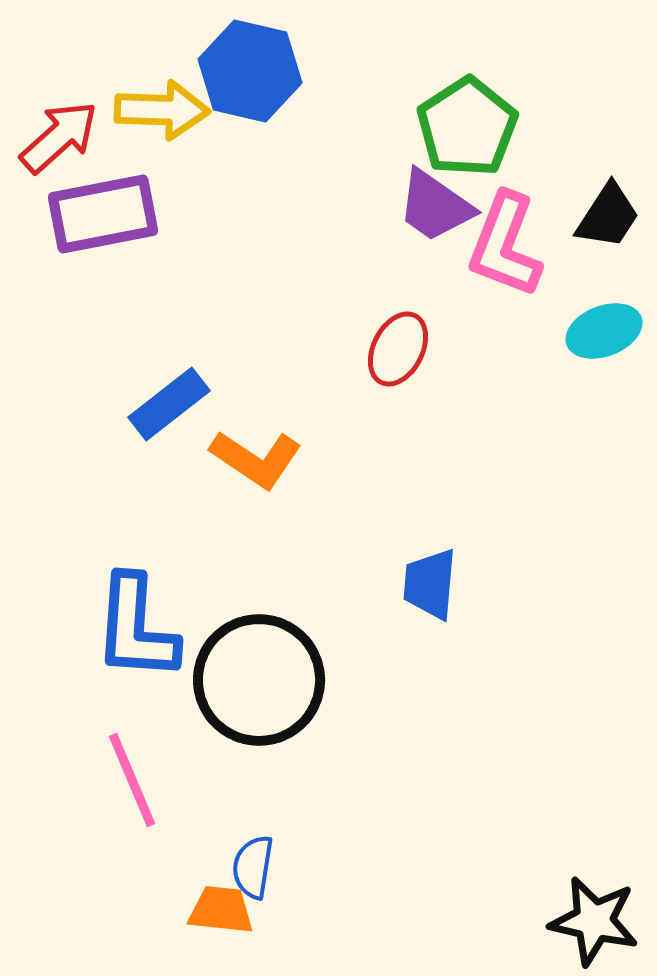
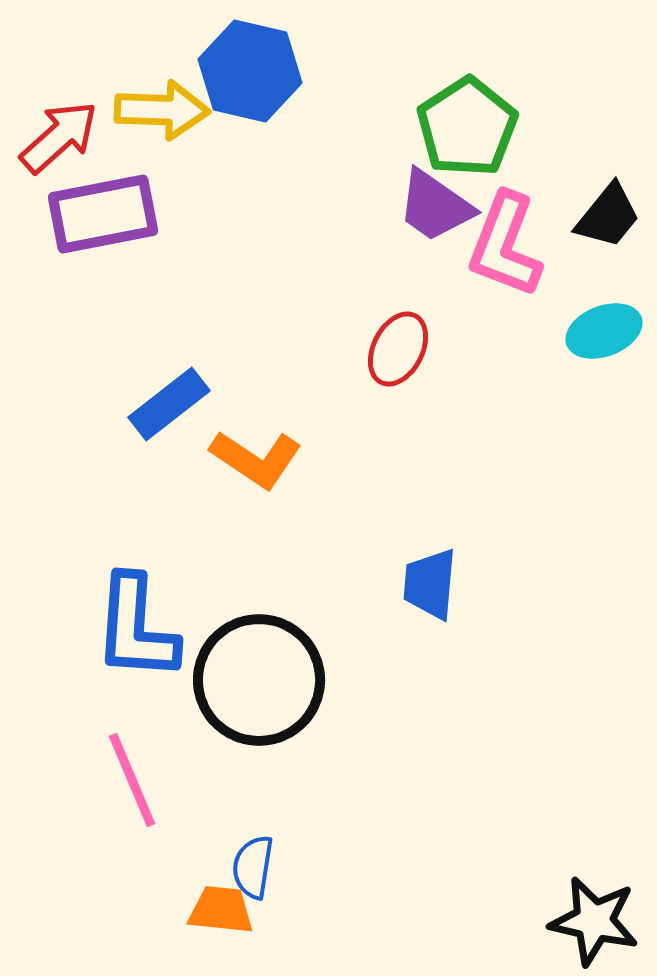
black trapezoid: rotated 6 degrees clockwise
